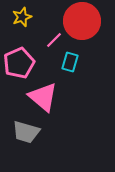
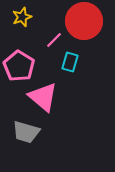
red circle: moved 2 px right
pink pentagon: moved 3 px down; rotated 16 degrees counterclockwise
